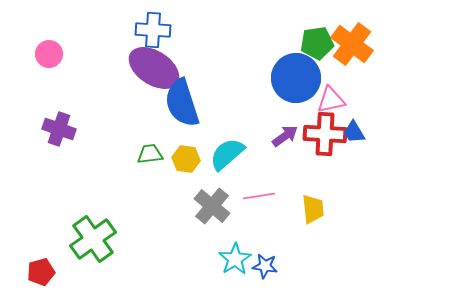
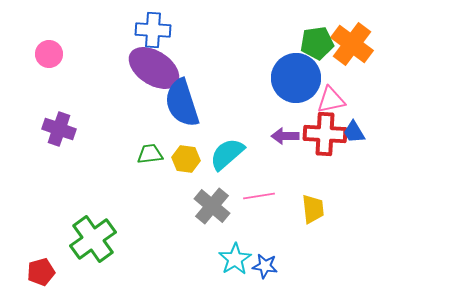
purple arrow: rotated 144 degrees counterclockwise
